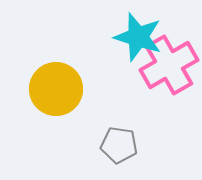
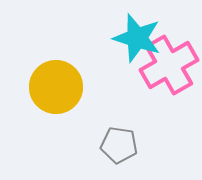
cyan star: moved 1 px left, 1 px down
yellow circle: moved 2 px up
